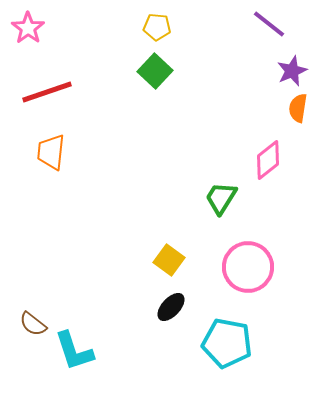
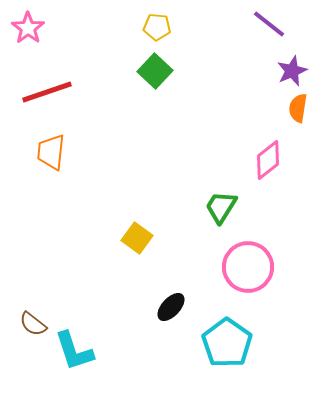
green trapezoid: moved 9 px down
yellow square: moved 32 px left, 22 px up
cyan pentagon: rotated 24 degrees clockwise
